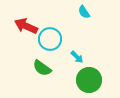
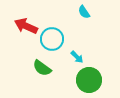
cyan circle: moved 2 px right
